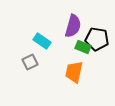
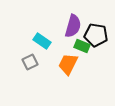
black pentagon: moved 1 px left, 4 px up
green rectangle: moved 1 px left, 1 px up
orange trapezoid: moved 6 px left, 8 px up; rotated 15 degrees clockwise
